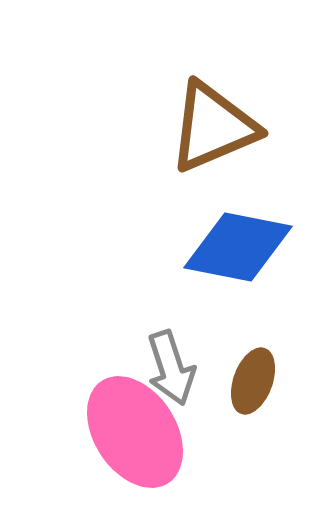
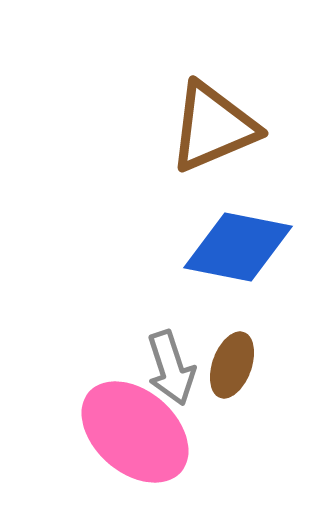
brown ellipse: moved 21 px left, 16 px up
pink ellipse: rotated 16 degrees counterclockwise
